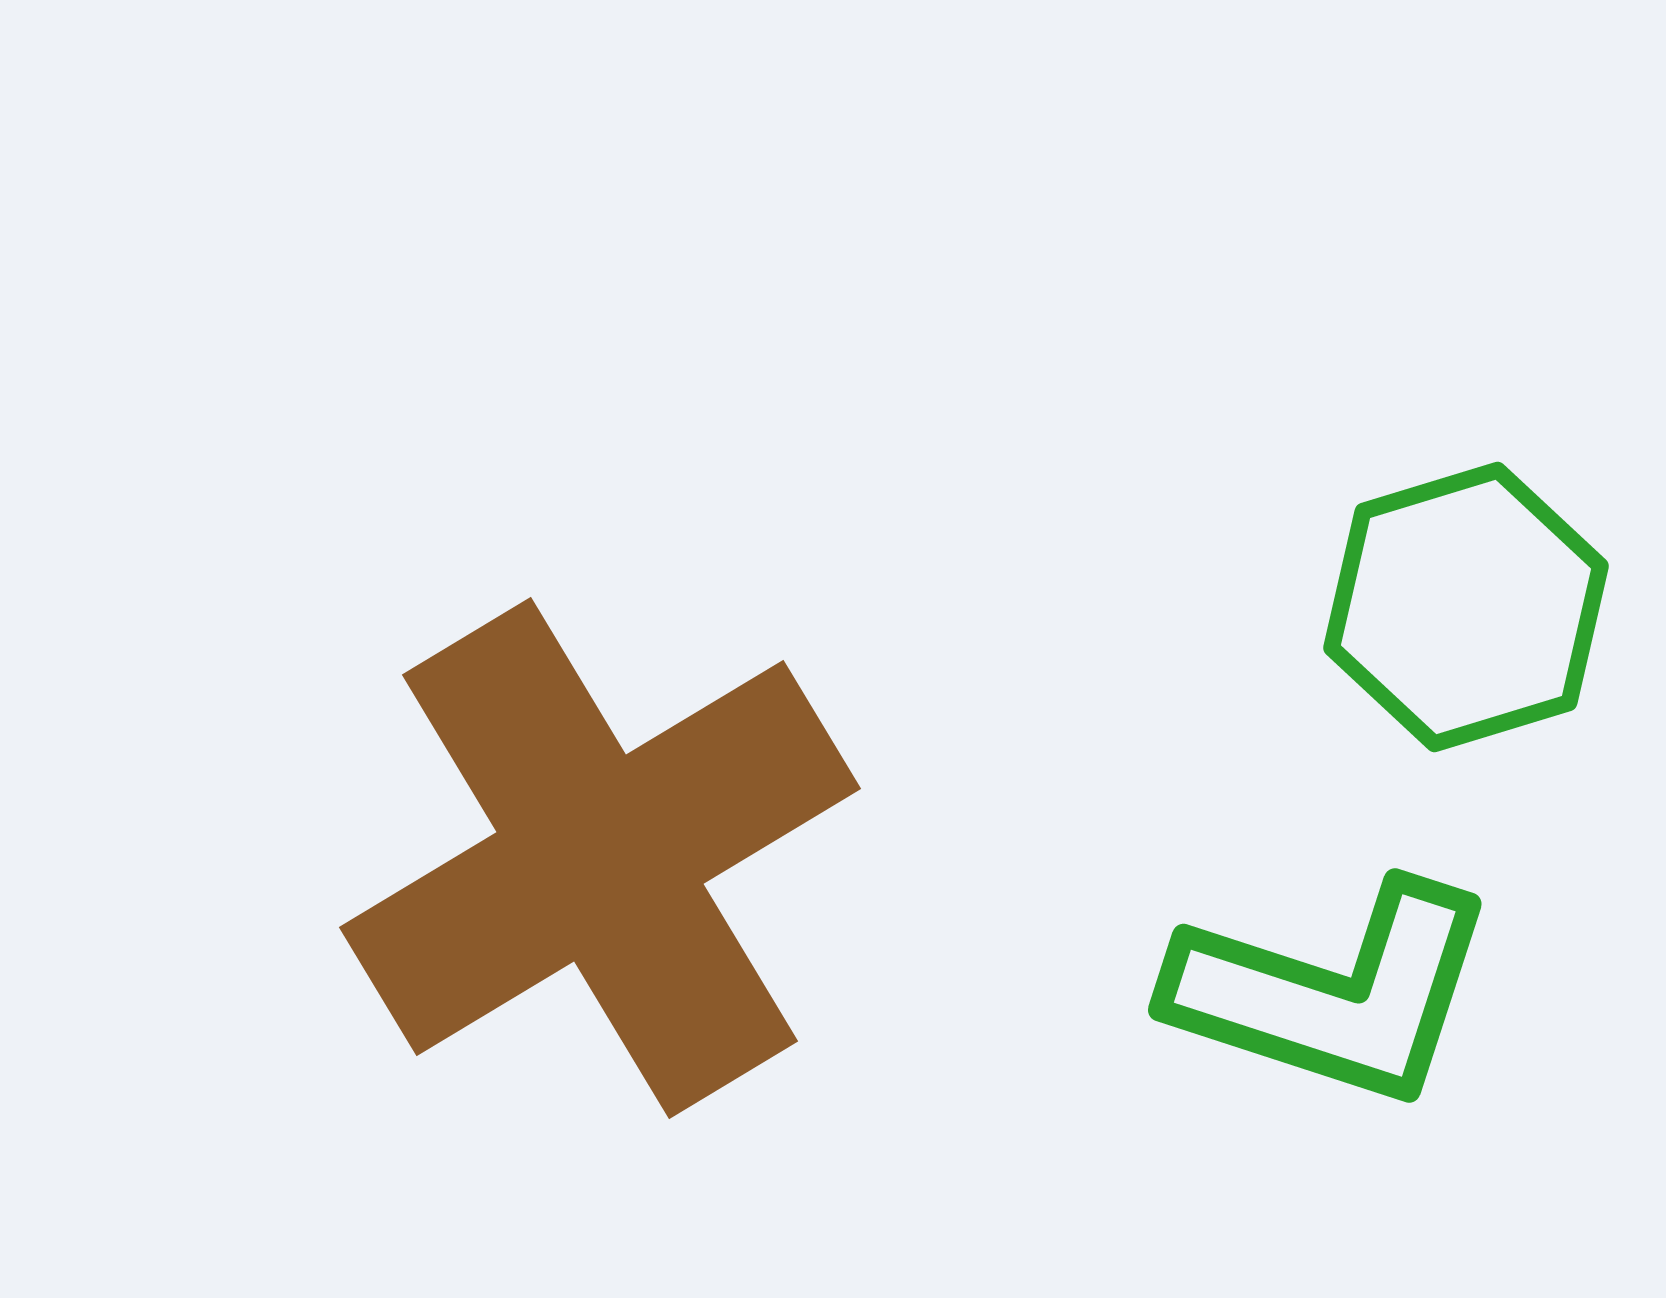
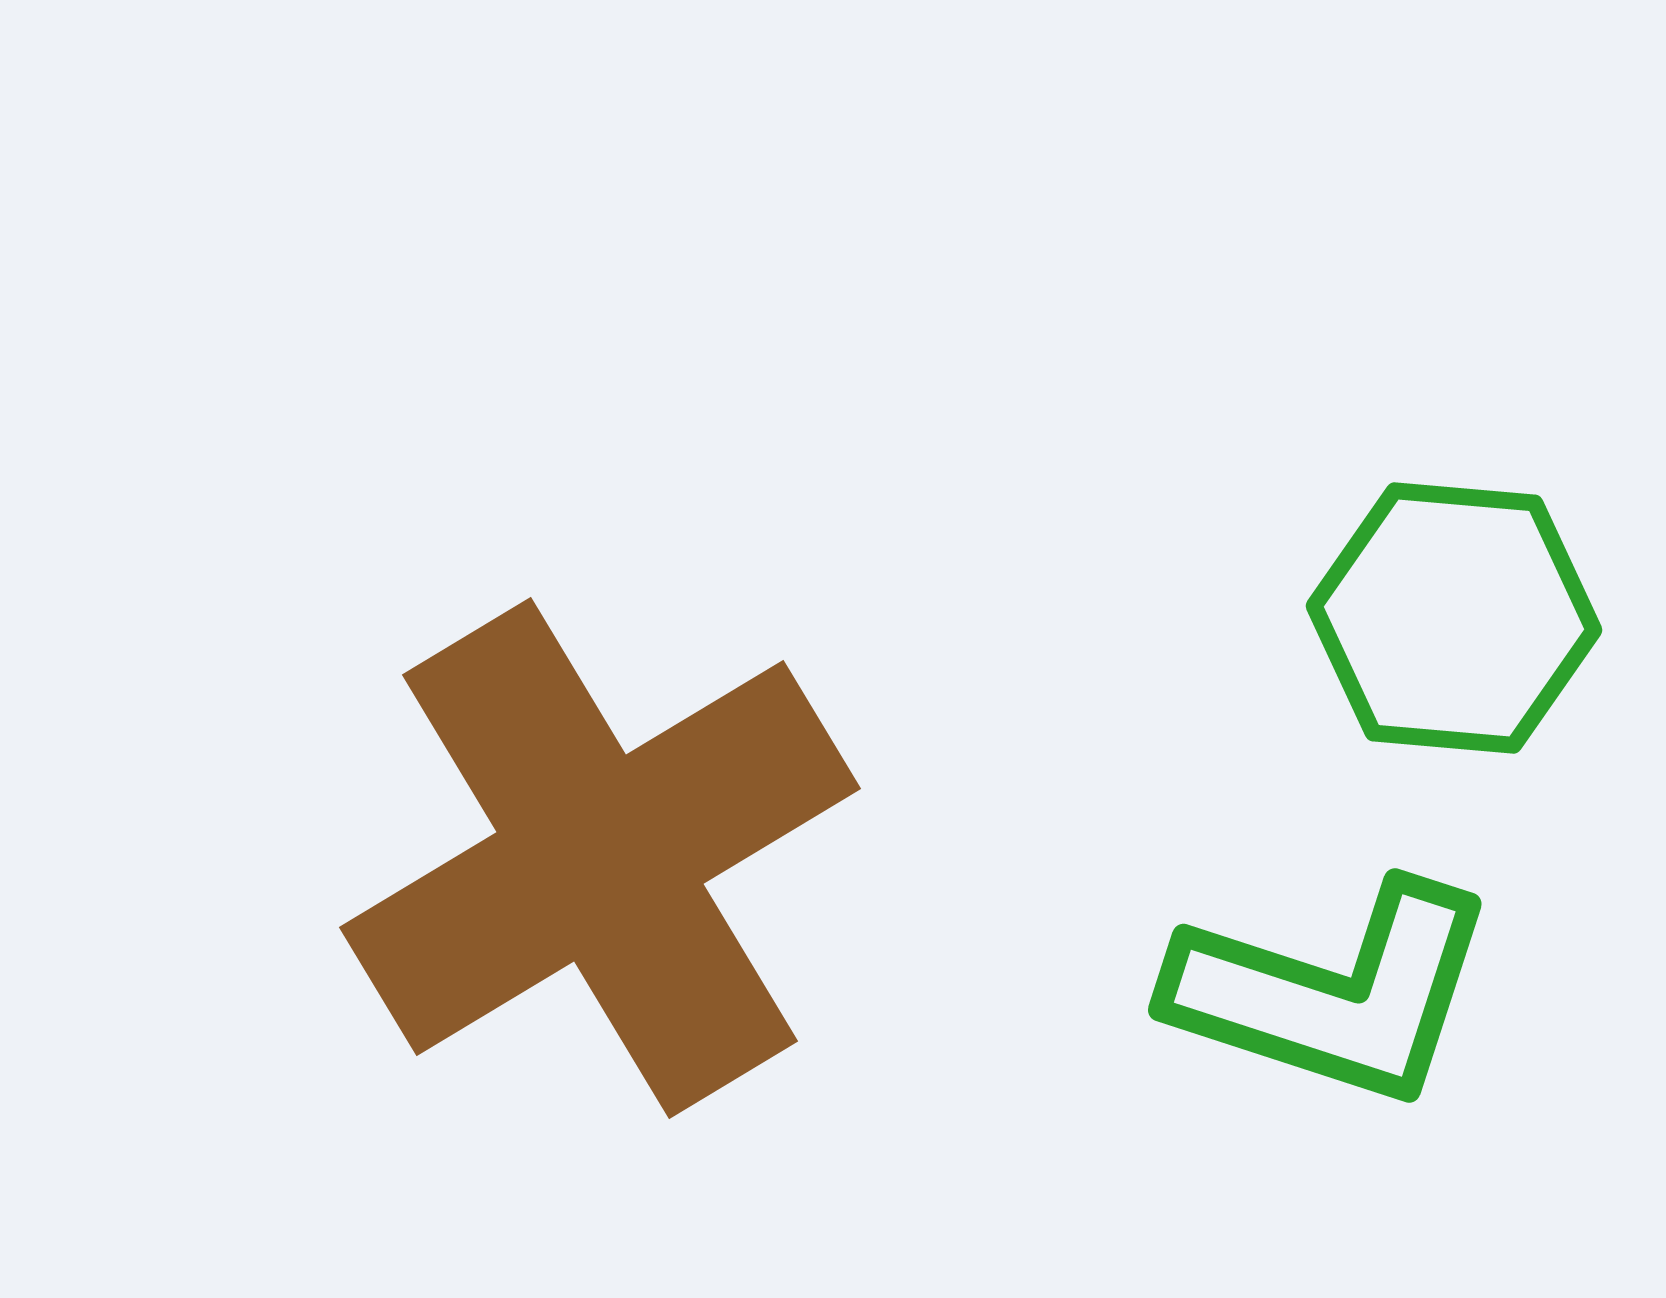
green hexagon: moved 12 px left, 11 px down; rotated 22 degrees clockwise
